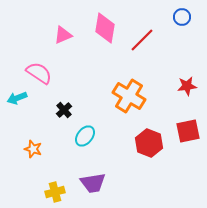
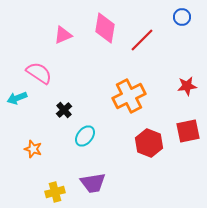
orange cross: rotated 32 degrees clockwise
